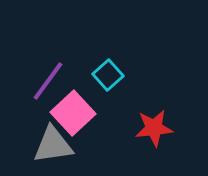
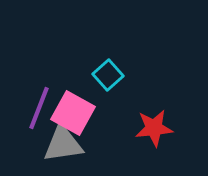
purple line: moved 9 px left, 27 px down; rotated 15 degrees counterclockwise
pink square: rotated 18 degrees counterclockwise
gray triangle: moved 10 px right, 1 px up
